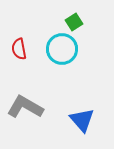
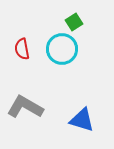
red semicircle: moved 3 px right
blue triangle: rotated 32 degrees counterclockwise
